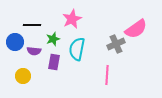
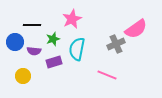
purple rectangle: rotated 63 degrees clockwise
pink line: rotated 72 degrees counterclockwise
